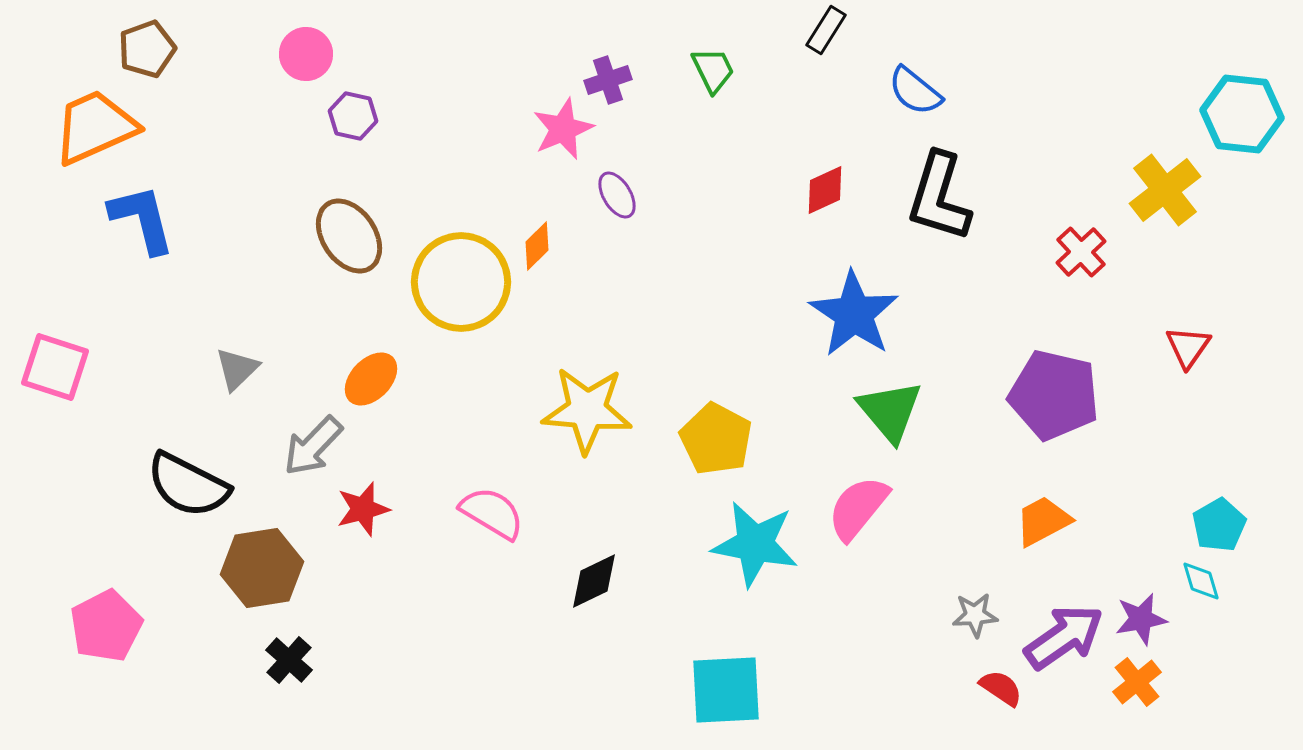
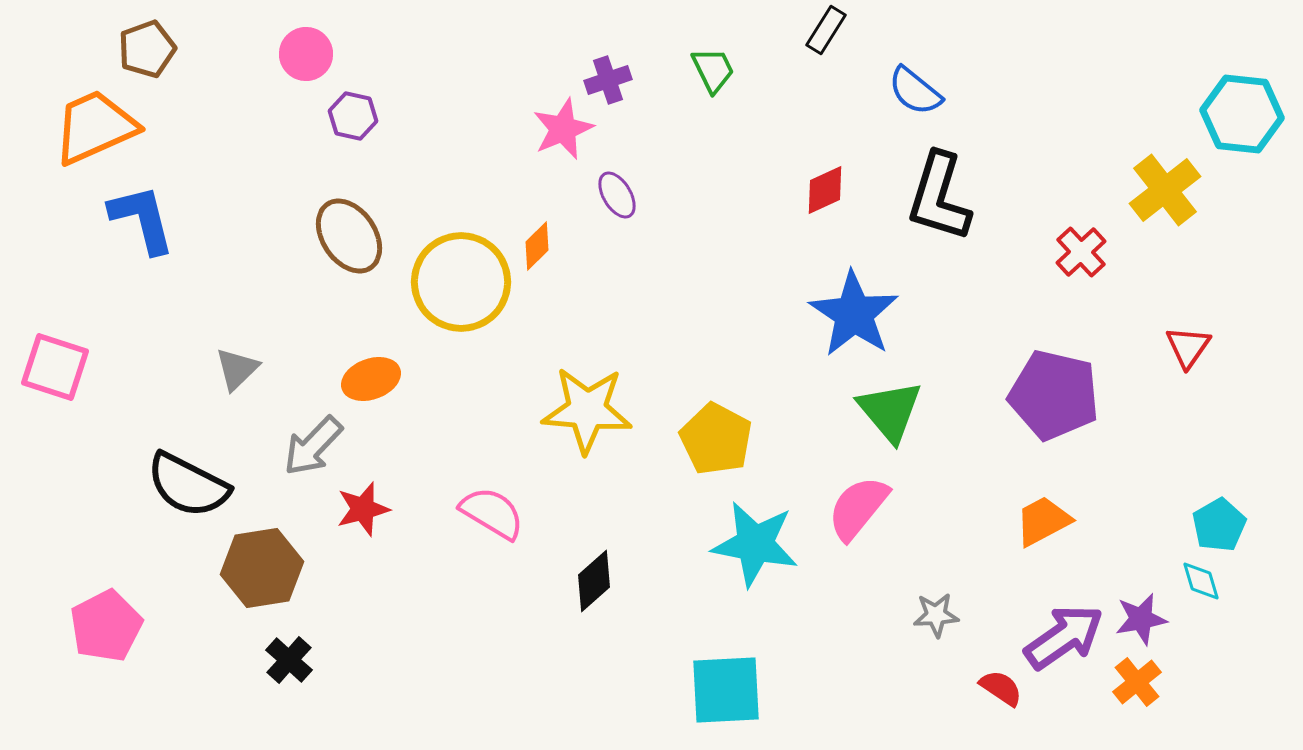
orange ellipse at (371, 379): rotated 26 degrees clockwise
black diamond at (594, 581): rotated 16 degrees counterclockwise
gray star at (975, 615): moved 39 px left
